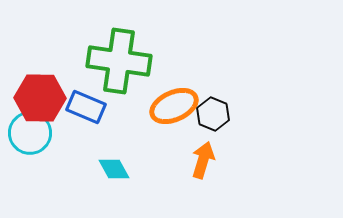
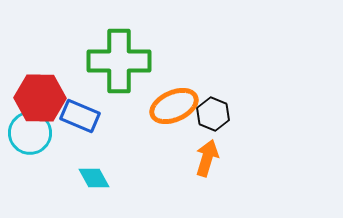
green cross: rotated 8 degrees counterclockwise
blue rectangle: moved 6 px left, 9 px down
orange arrow: moved 4 px right, 2 px up
cyan diamond: moved 20 px left, 9 px down
